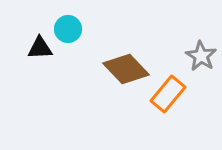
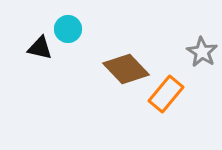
black triangle: rotated 16 degrees clockwise
gray star: moved 1 px right, 4 px up
orange rectangle: moved 2 px left
